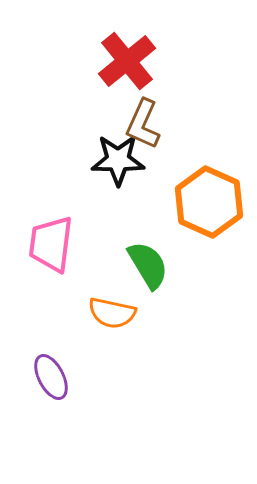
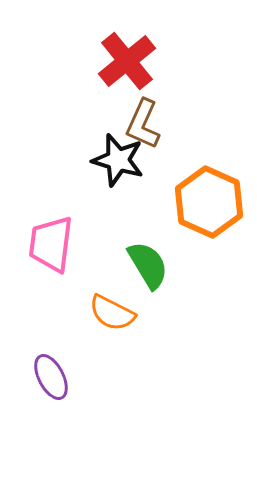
black star: rotated 16 degrees clockwise
orange semicircle: rotated 15 degrees clockwise
